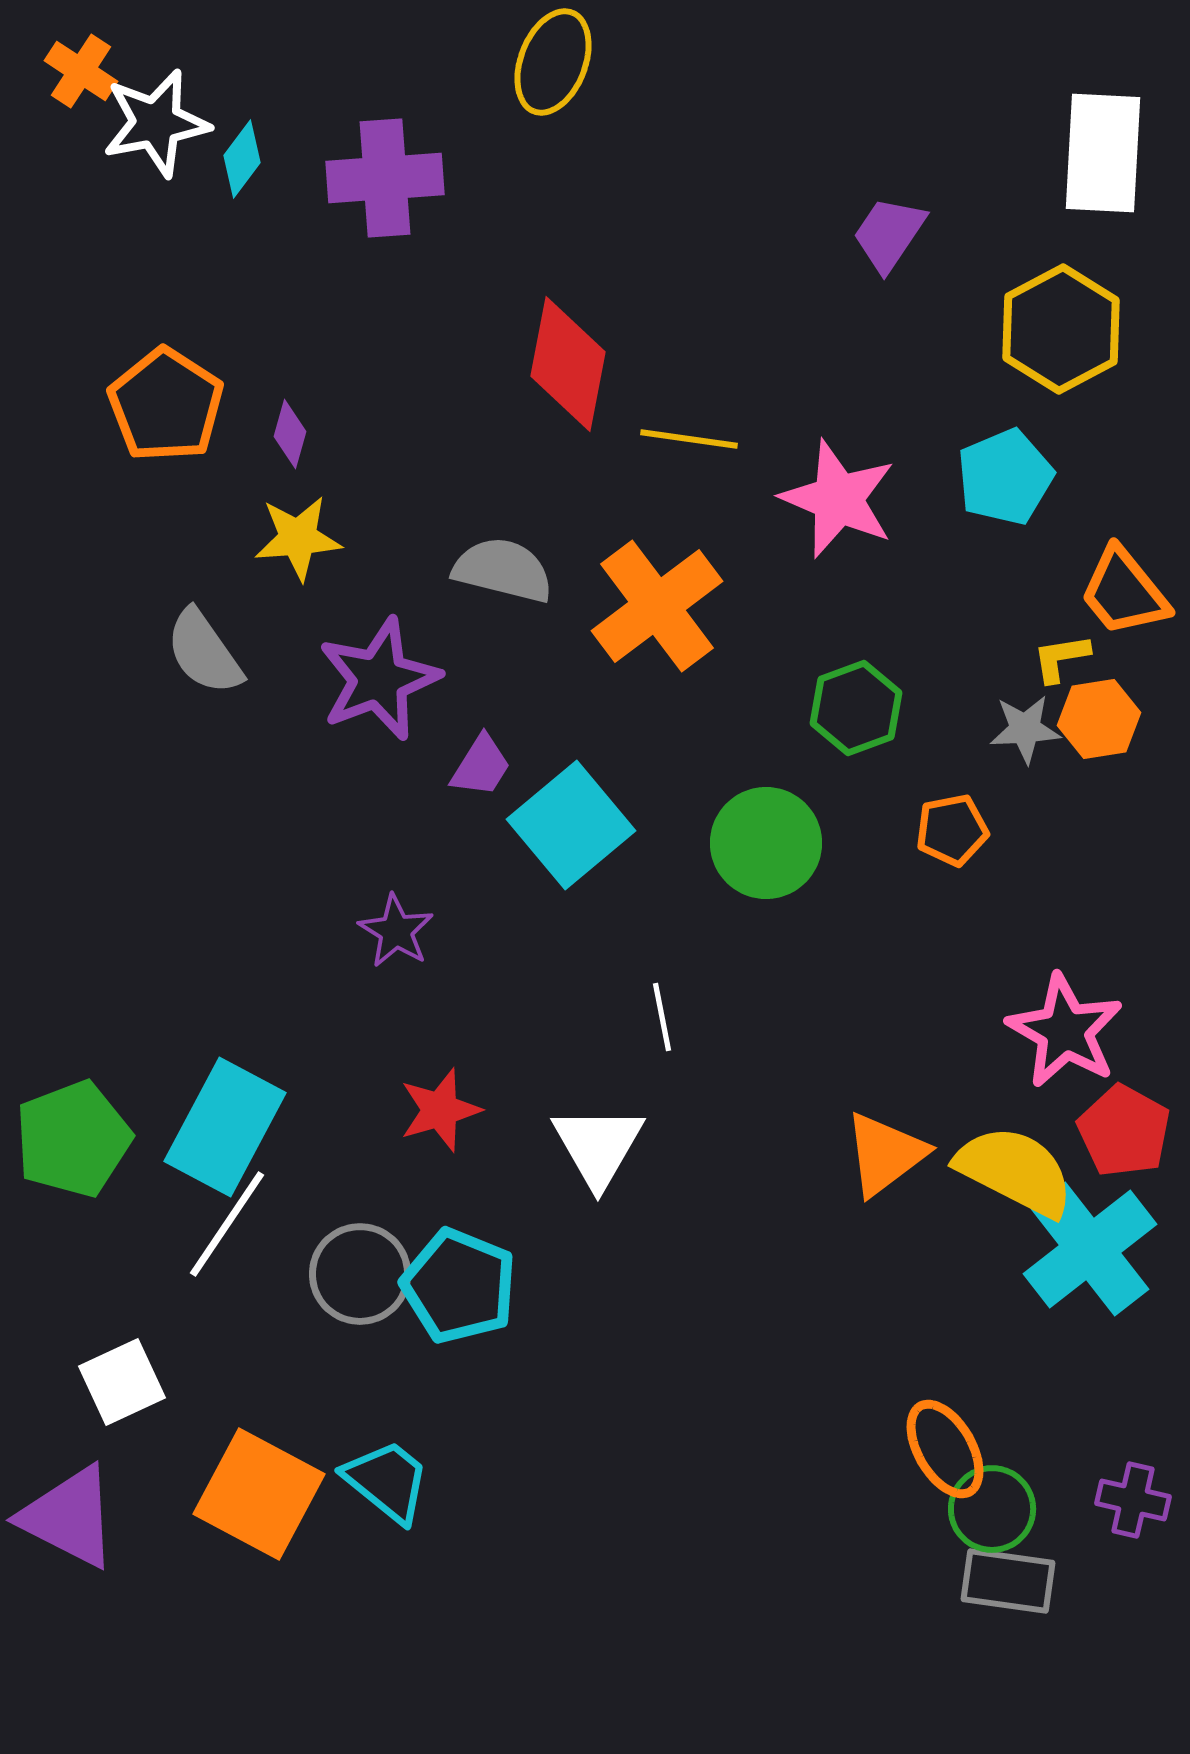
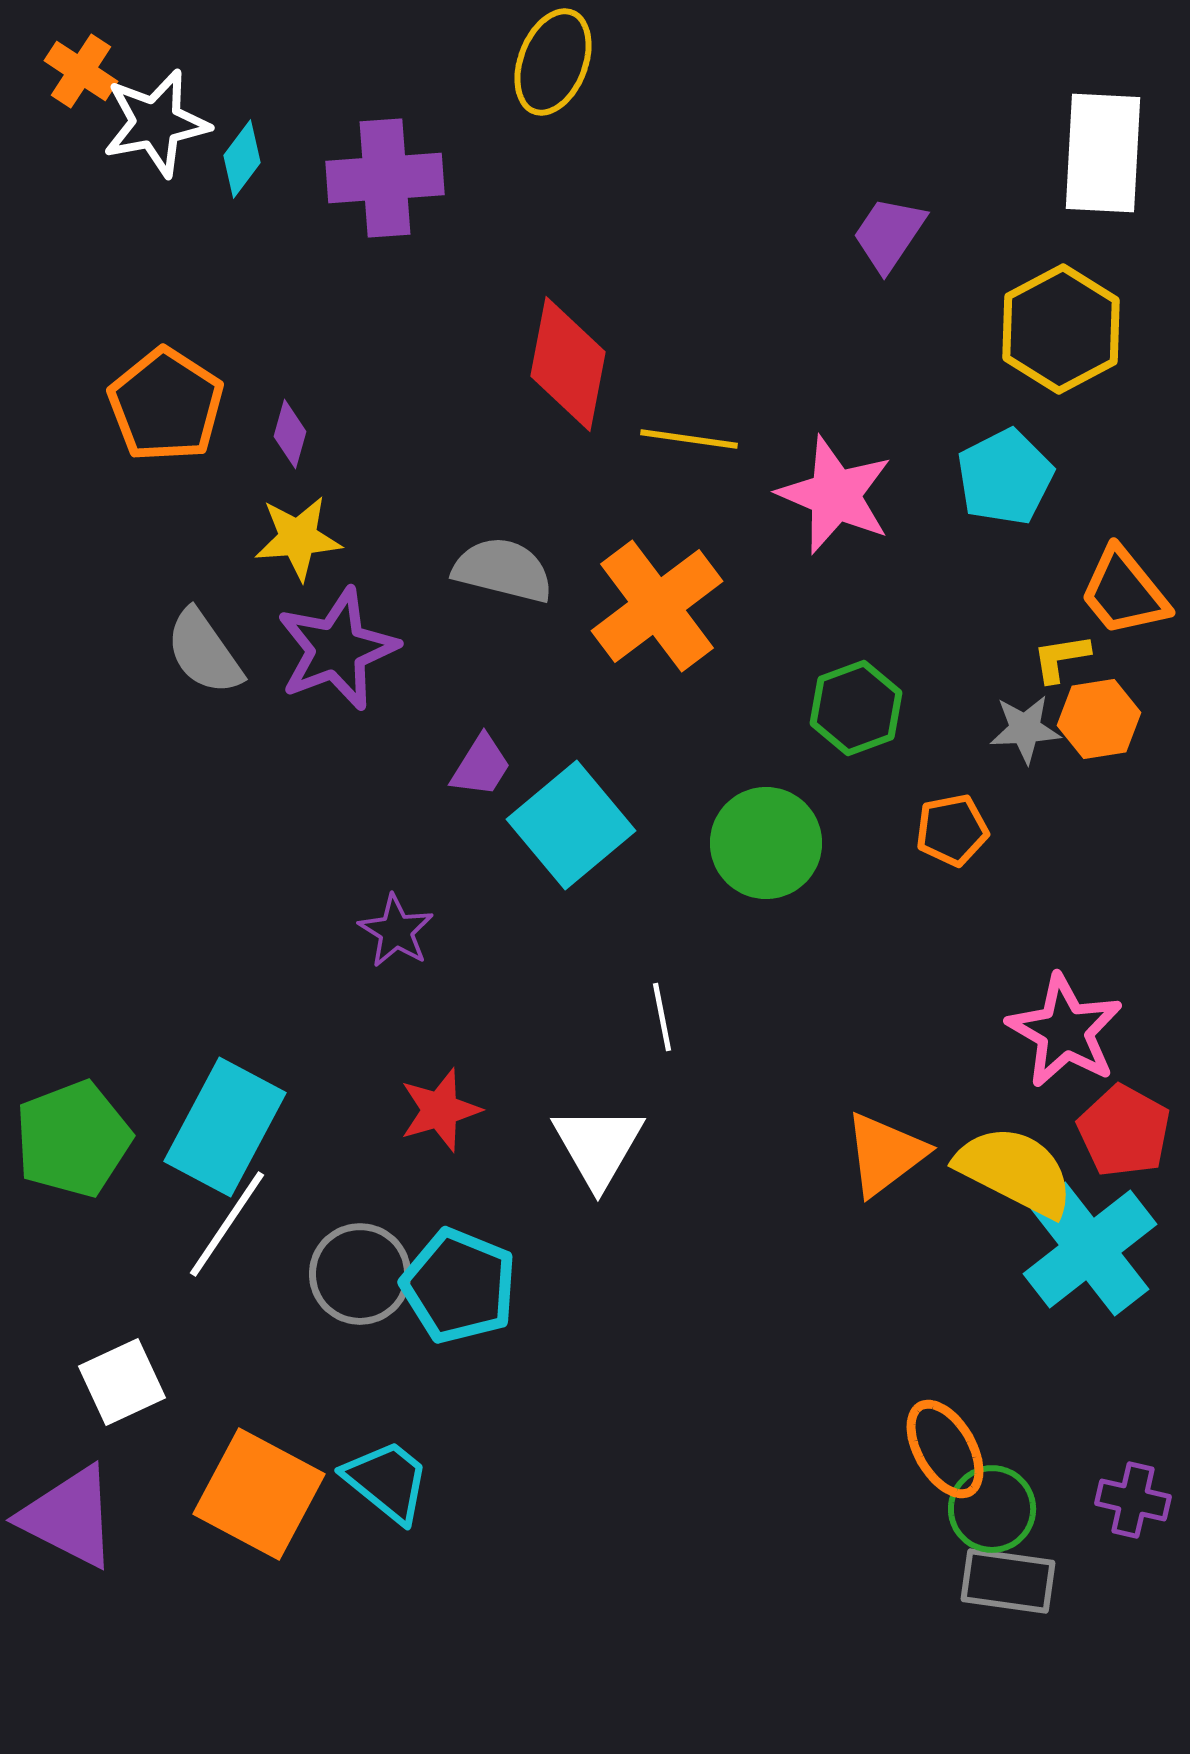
cyan pentagon at (1005, 477): rotated 4 degrees counterclockwise
pink star at (838, 499): moved 3 px left, 4 px up
purple star at (379, 679): moved 42 px left, 30 px up
